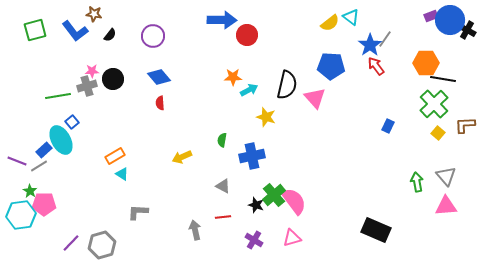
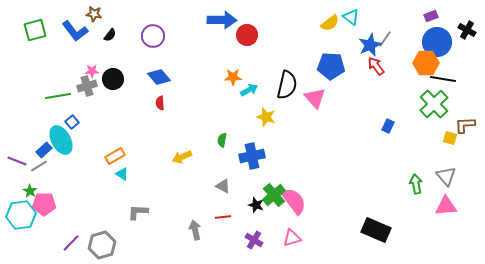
blue circle at (450, 20): moved 13 px left, 22 px down
blue star at (370, 45): rotated 10 degrees clockwise
yellow square at (438, 133): moved 12 px right, 5 px down; rotated 24 degrees counterclockwise
green arrow at (417, 182): moved 1 px left, 2 px down
